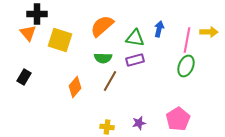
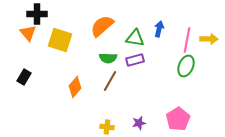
yellow arrow: moved 7 px down
green semicircle: moved 5 px right
